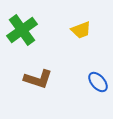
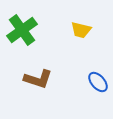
yellow trapezoid: rotated 35 degrees clockwise
